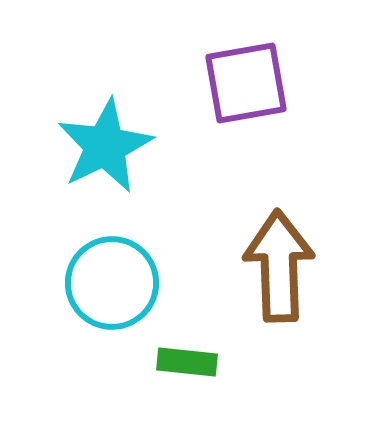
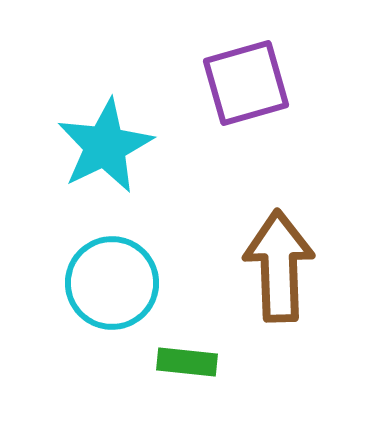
purple square: rotated 6 degrees counterclockwise
